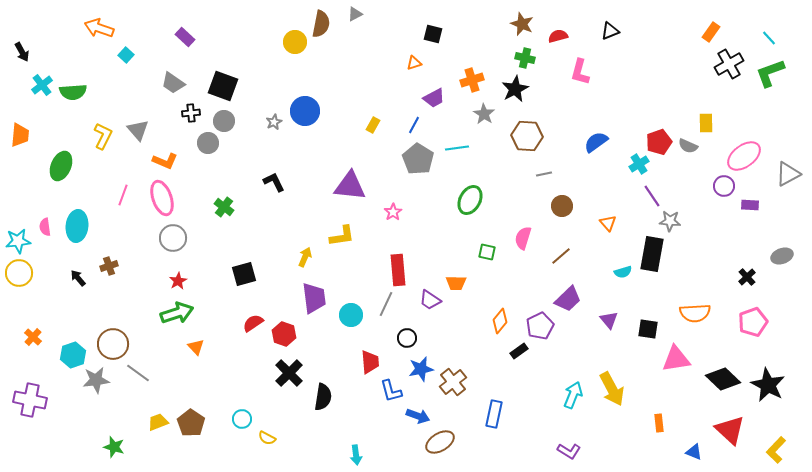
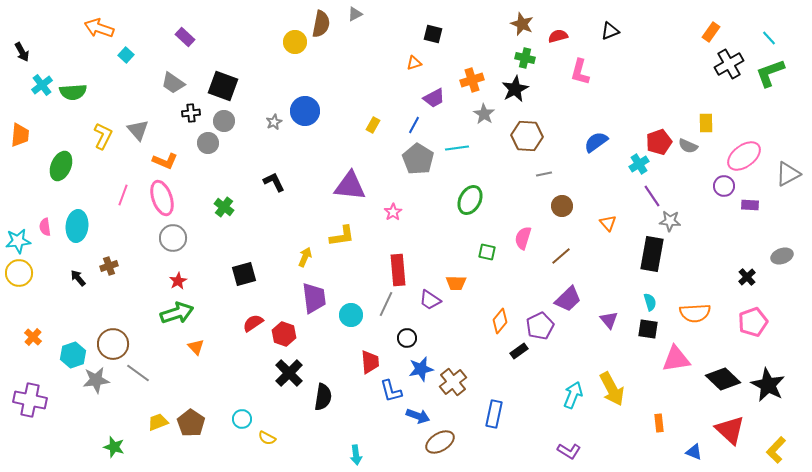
cyan semicircle at (623, 272): moved 27 px right, 30 px down; rotated 90 degrees counterclockwise
